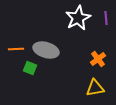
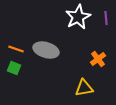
white star: moved 1 px up
orange line: rotated 21 degrees clockwise
green square: moved 16 px left
yellow triangle: moved 11 px left
